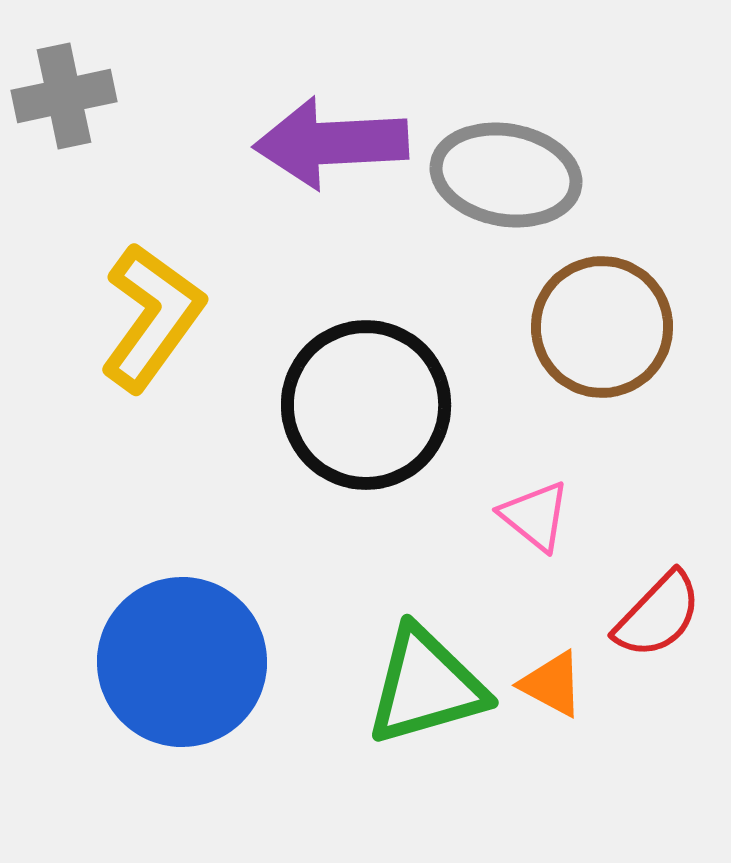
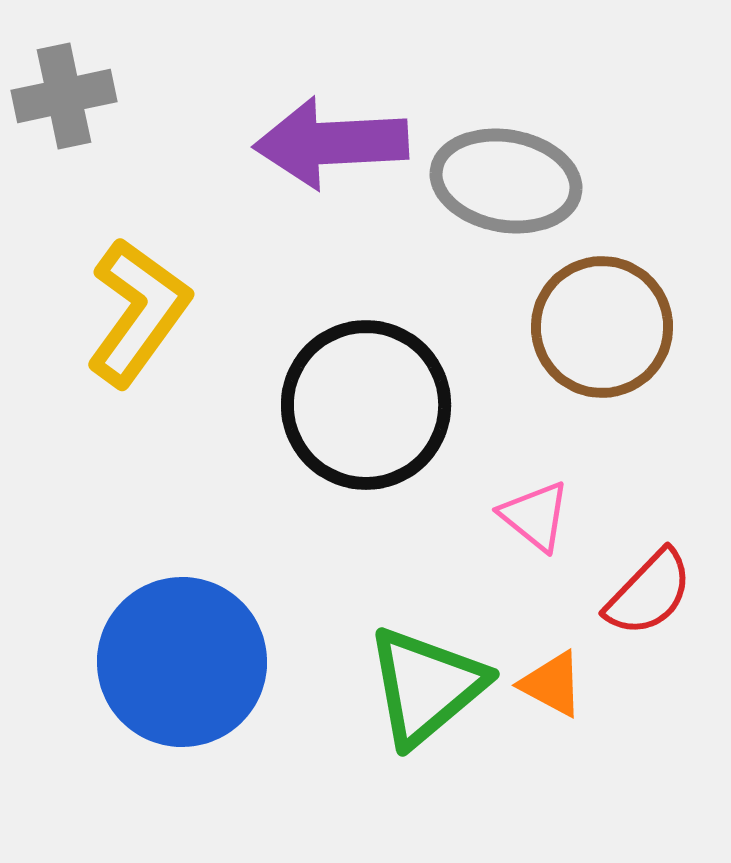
gray ellipse: moved 6 px down
yellow L-shape: moved 14 px left, 5 px up
red semicircle: moved 9 px left, 22 px up
green triangle: rotated 24 degrees counterclockwise
